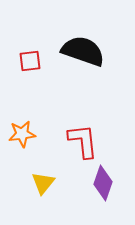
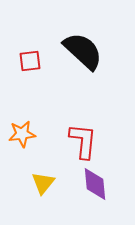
black semicircle: rotated 24 degrees clockwise
red L-shape: rotated 12 degrees clockwise
purple diamond: moved 8 px left, 1 px down; rotated 24 degrees counterclockwise
